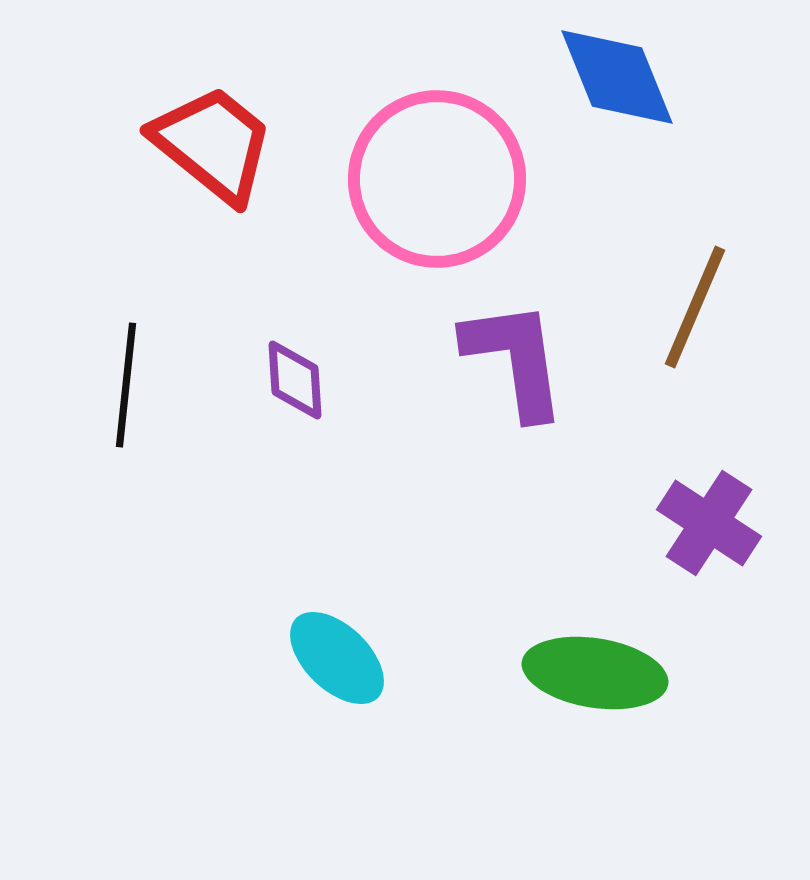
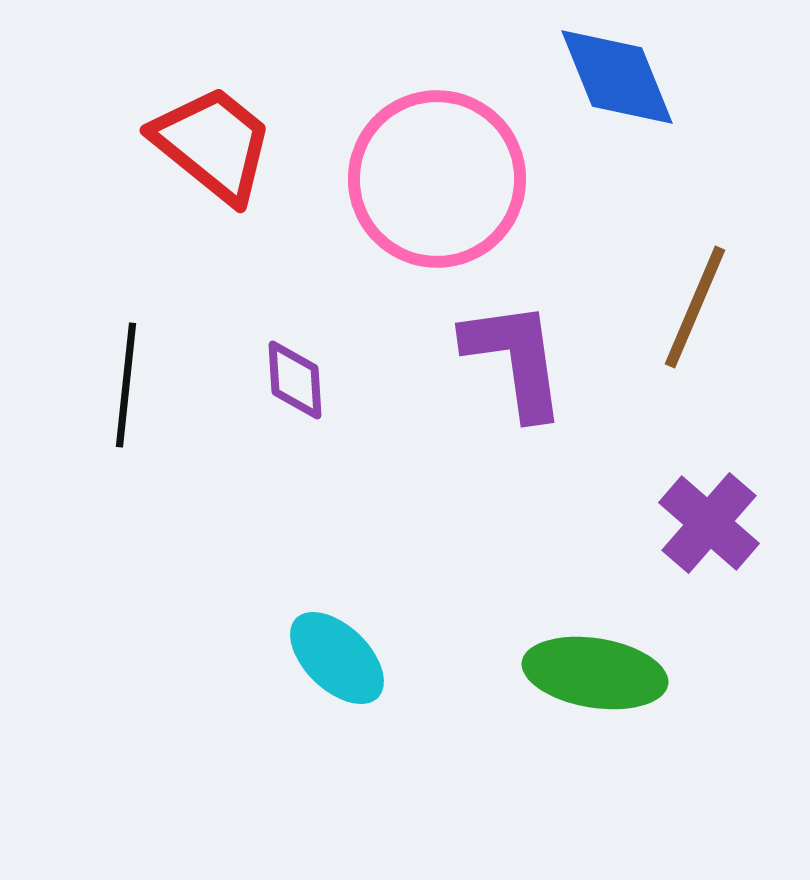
purple cross: rotated 8 degrees clockwise
